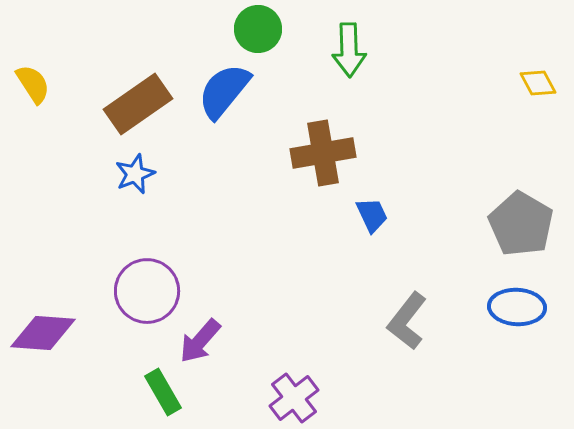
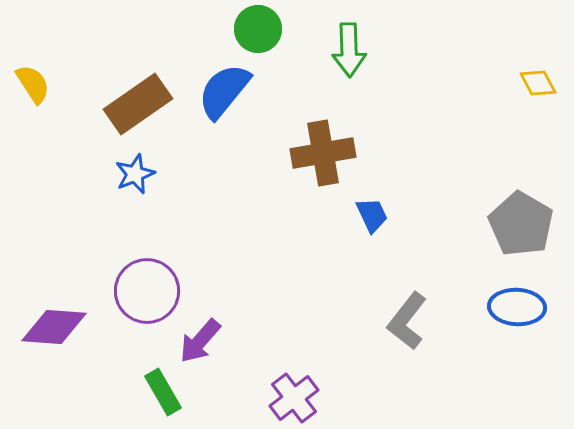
purple diamond: moved 11 px right, 6 px up
